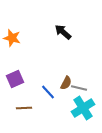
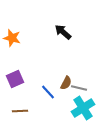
brown line: moved 4 px left, 3 px down
